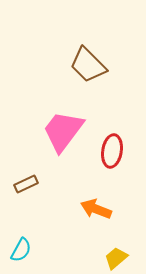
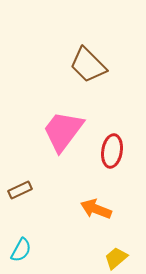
brown rectangle: moved 6 px left, 6 px down
